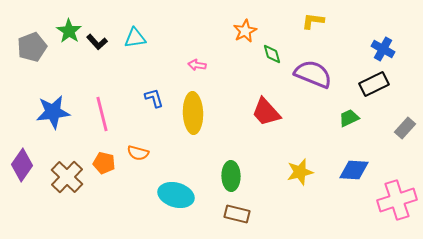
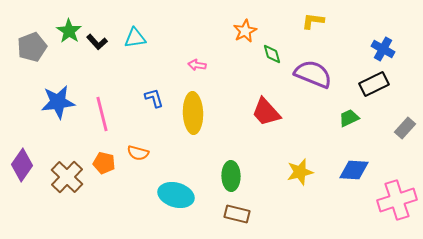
blue star: moved 5 px right, 10 px up
